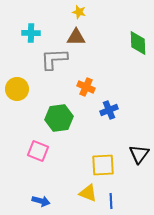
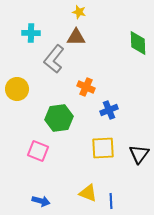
gray L-shape: rotated 48 degrees counterclockwise
yellow square: moved 17 px up
